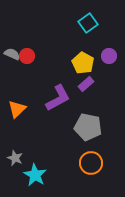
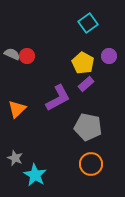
orange circle: moved 1 px down
